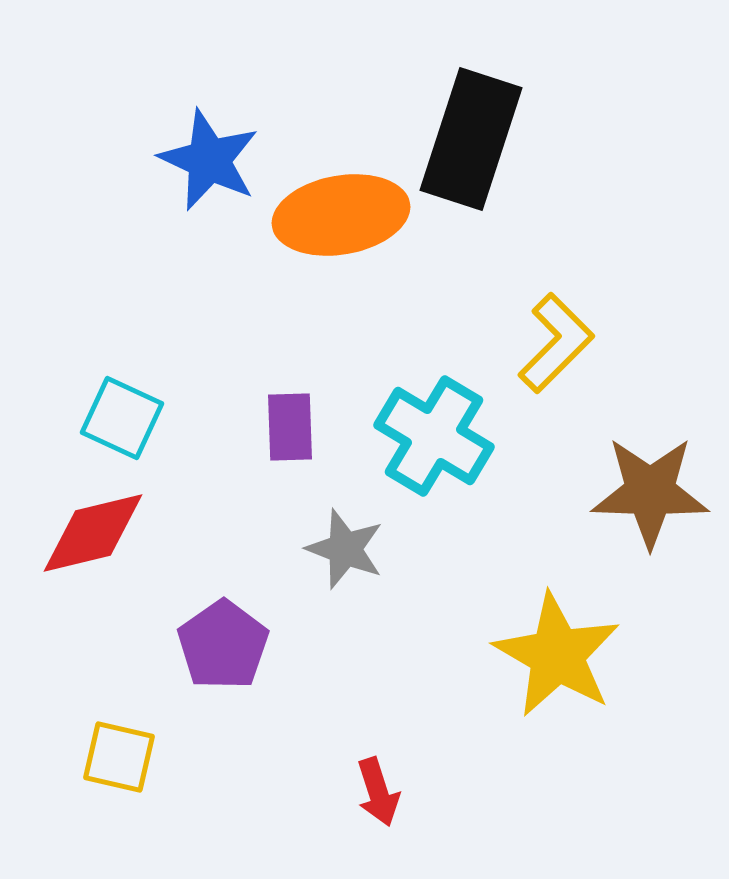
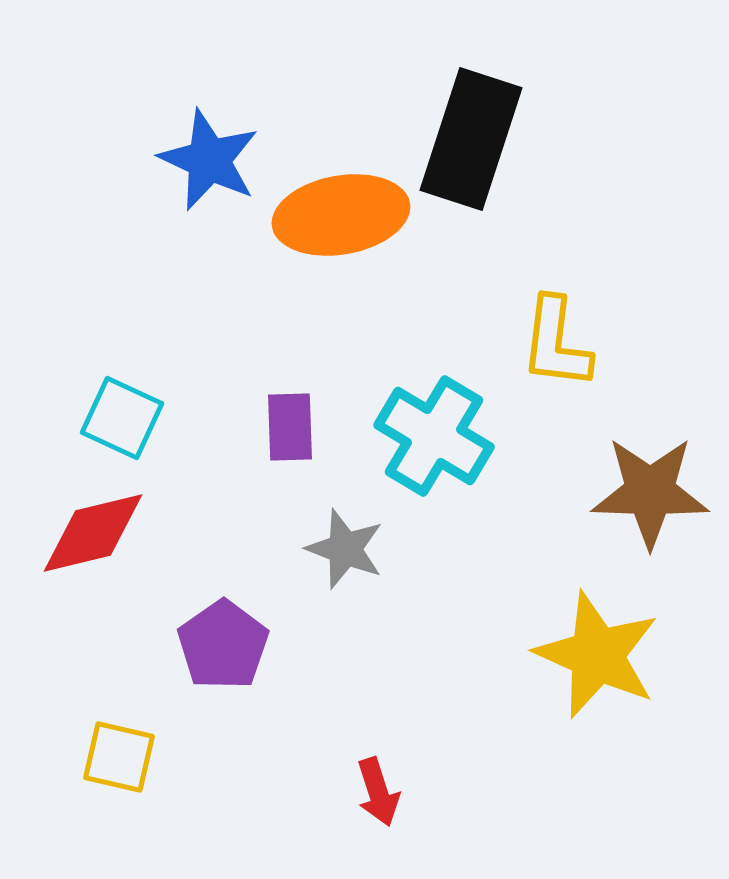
yellow L-shape: rotated 142 degrees clockwise
yellow star: moved 40 px right; rotated 6 degrees counterclockwise
